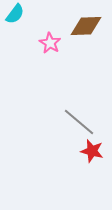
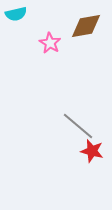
cyan semicircle: moved 1 px right; rotated 40 degrees clockwise
brown diamond: rotated 8 degrees counterclockwise
gray line: moved 1 px left, 4 px down
